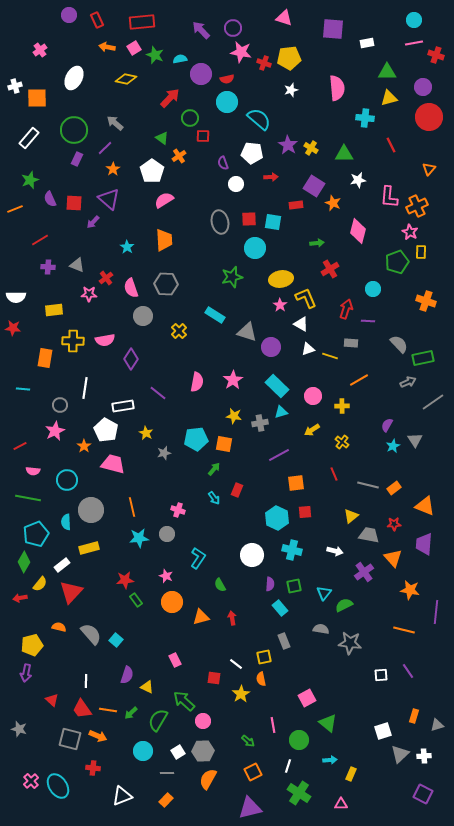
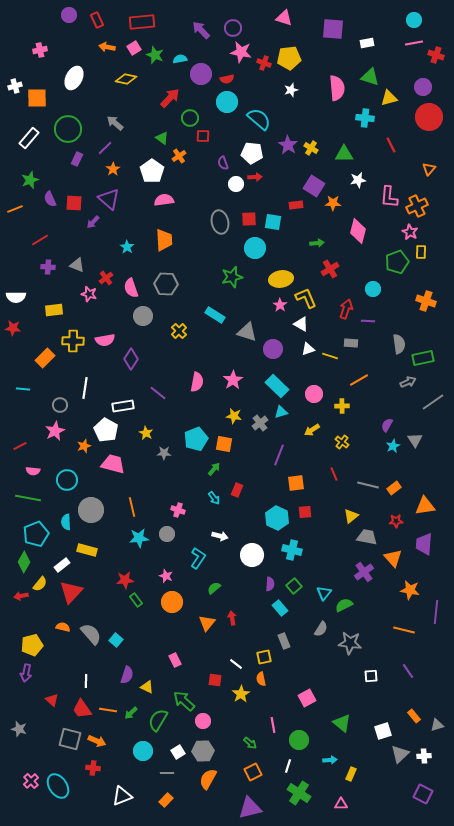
pink cross at (40, 50): rotated 24 degrees clockwise
green triangle at (387, 72): moved 17 px left, 5 px down; rotated 18 degrees clockwise
green circle at (74, 130): moved 6 px left, 1 px up
red arrow at (271, 177): moved 16 px left
pink semicircle at (164, 200): rotated 24 degrees clockwise
orange star at (333, 203): rotated 21 degrees counterclockwise
pink star at (89, 294): rotated 14 degrees clockwise
gray semicircle at (399, 344): rotated 36 degrees clockwise
purple circle at (271, 347): moved 2 px right, 2 px down
orange rectangle at (45, 358): rotated 36 degrees clockwise
pink circle at (313, 396): moved 1 px right, 2 px up
gray cross at (260, 423): rotated 28 degrees counterclockwise
cyan pentagon at (196, 439): rotated 15 degrees counterclockwise
orange star at (84, 446): rotated 16 degrees clockwise
gray star at (164, 453): rotated 16 degrees clockwise
purple line at (279, 455): rotated 40 degrees counterclockwise
orange triangle at (425, 506): rotated 30 degrees counterclockwise
red star at (394, 524): moved 2 px right, 3 px up
gray trapezoid at (369, 535): moved 2 px left, 2 px down
yellow rectangle at (89, 548): moved 2 px left, 2 px down; rotated 30 degrees clockwise
white arrow at (335, 551): moved 115 px left, 15 px up
green semicircle at (220, 585): moved 6 px left, 3 px down; rotated 80 degrees clockwise
green square at (294, 586): rotated 28 degrees counterclockwise
red arrow at (20, 598): moved 1 px right, 2 px up
orange triangle at (201, 617): moved 6 px right, 6 px down; rotated 36 degrees counterclockwise
orange semicircle at (59, 627): moved 4 px right
gray semicircle at (321, 629): rotated 112 degrees clockwise
white square at (381, 675): moved 10 px left, 1 px down
red square at (214, 678): moved 1 px right, 2 px down
orange rectangle at (414, 716): rotated 56 degrees counterclockwise
green triangle at (328, 723): moved 14 px right
orange arrow at (98, 736): moved 1 px left, 5 px down
green arrow at (248, 741): moved 2 px right, 2 px down
